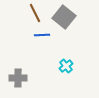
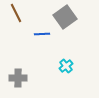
brown line: moved 19 px left
gray square: moved 1 px right; rotated 15 degrees clockwise
blue line: moved 1 px up
